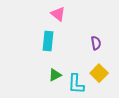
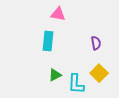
pink triangle: rotated 28 degrees counterclockwise
